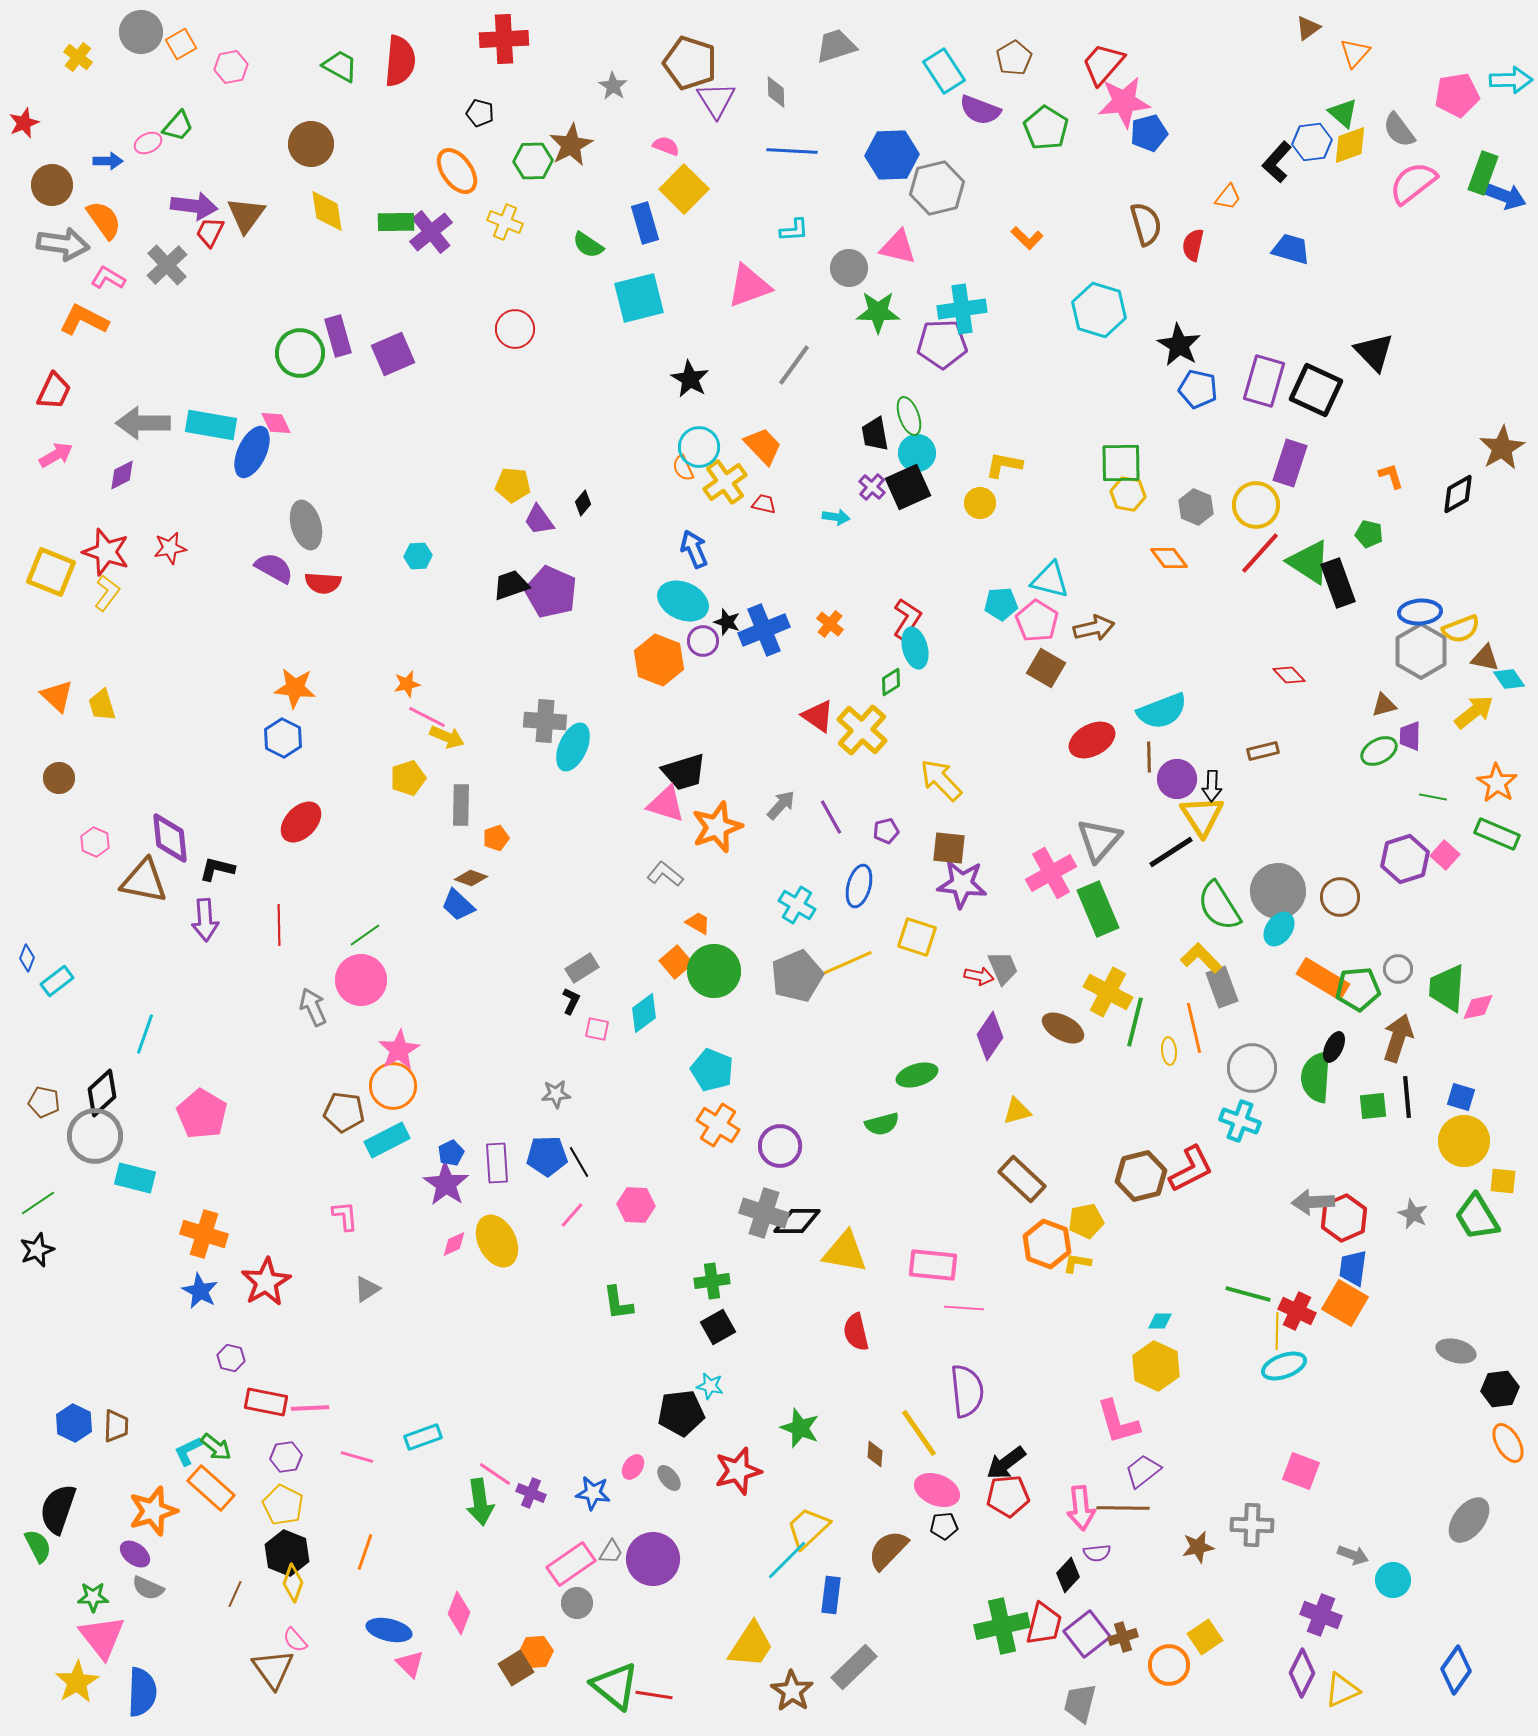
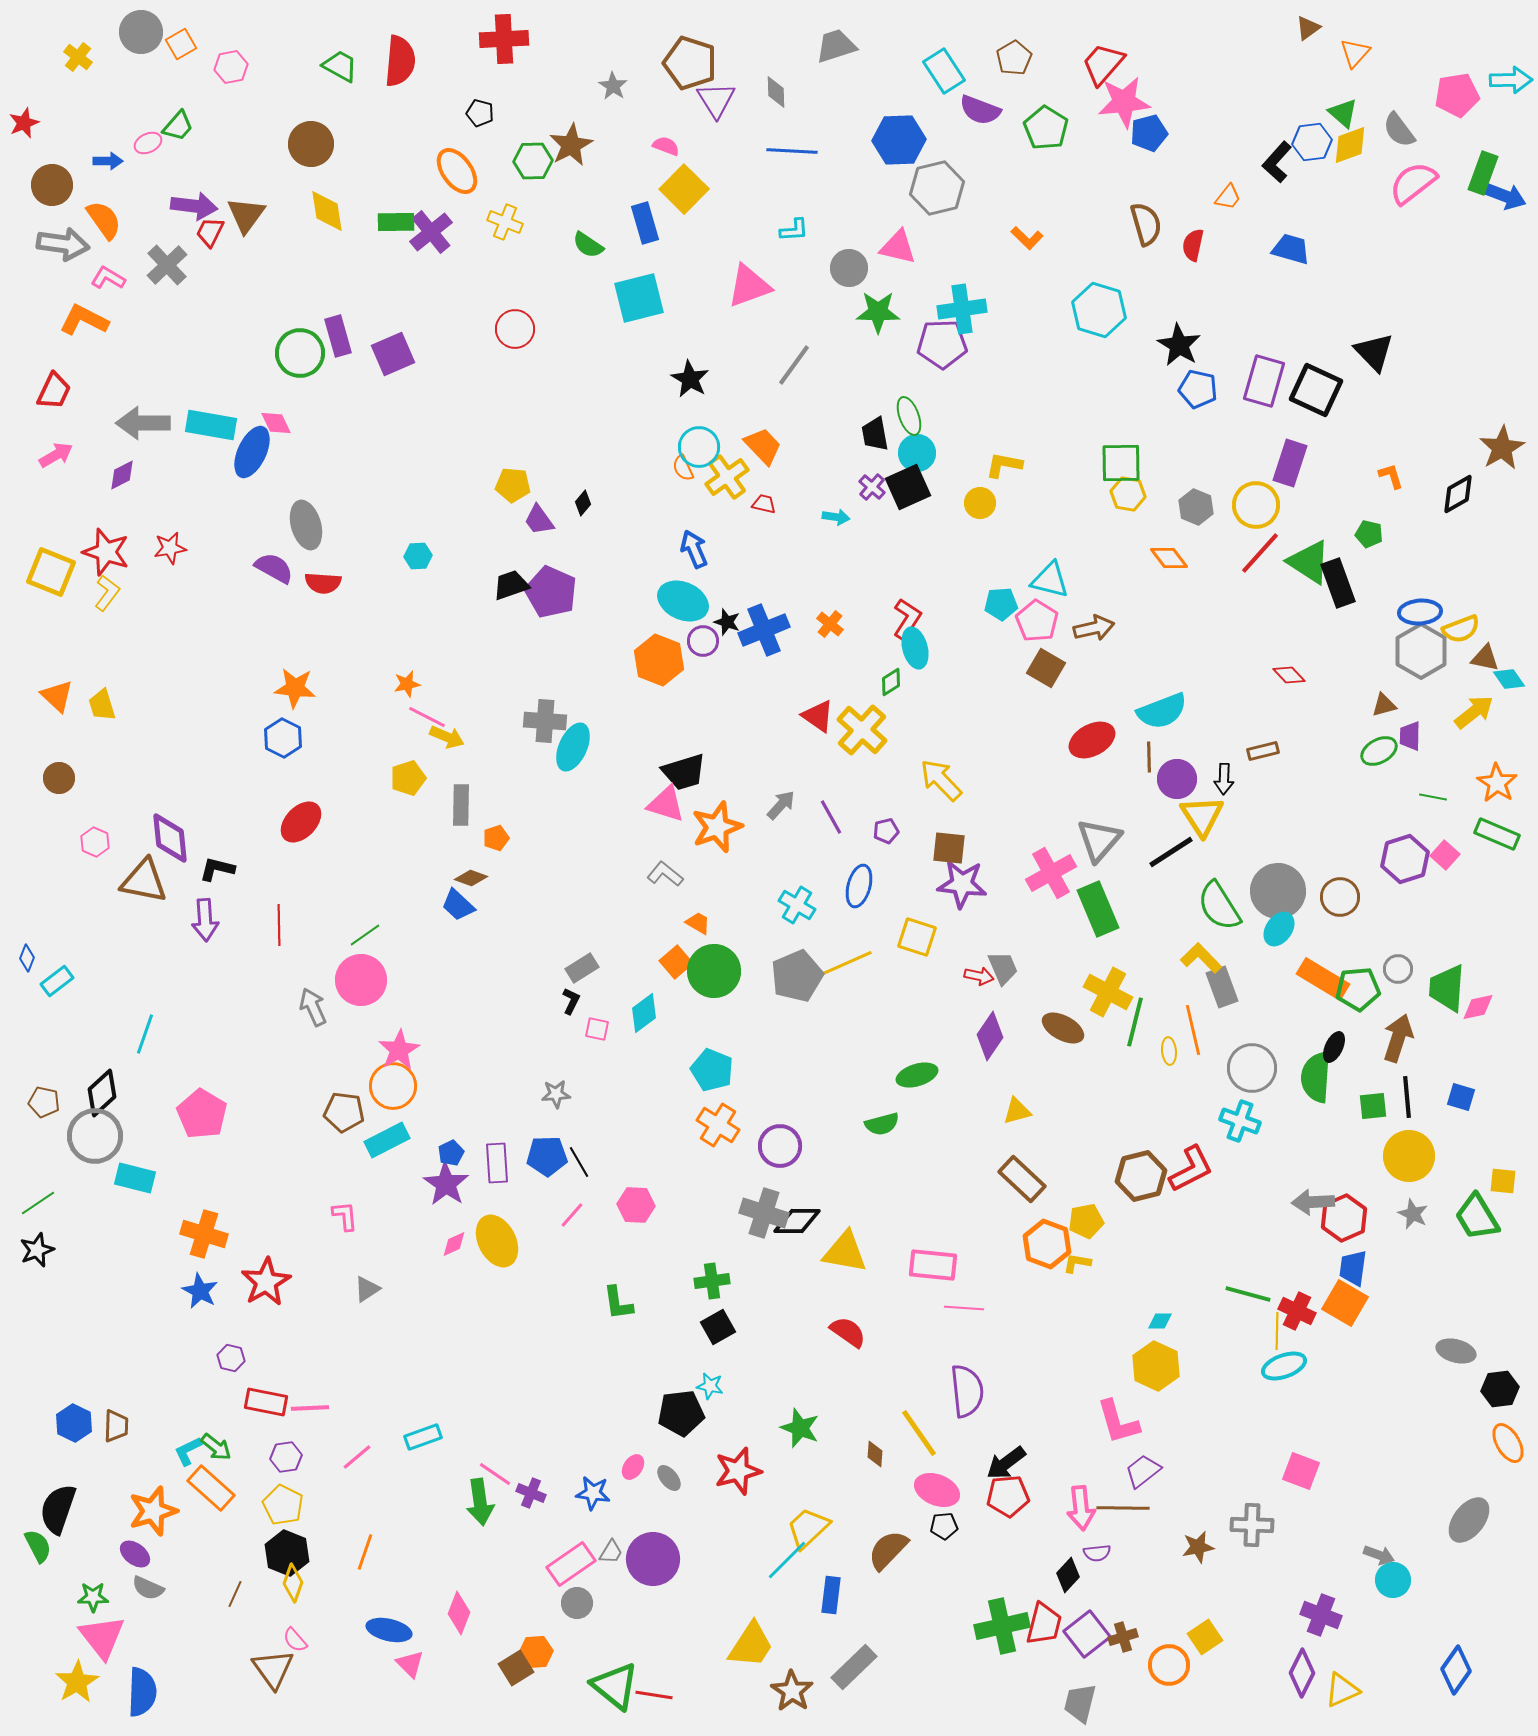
blue hexagon at (892, 155): moved 7 px right, 15 px up
yellow cross at (725, 482): moved 2 px right, 5 px up
black arrow at (1212, 786): moved 12 px right, 7 px up
orange line at (1194, 1028): moved 1 px left, 2 px down
yellow circle at (1464, 1141): moved 55 px left, 15 px down
red semicircle at (856, 1332): moved 8 px left; rotated 138 degrees clockwise
pink line at (357, 1457): rotated 56 degrees counterclockwise
gray arrow at (1353, 1555): moved 26 px right
